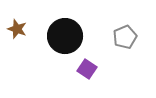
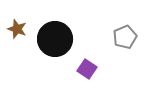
black circle: moved 10 px left, 3 px down
